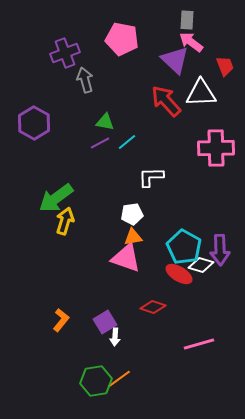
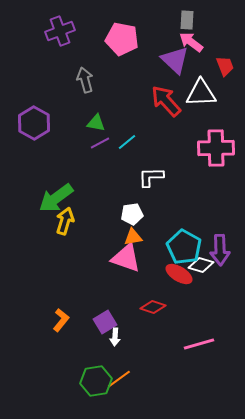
purple cross: moved 5 px left, 22 px up
green triangle: moved 9 px left, 1 px down
